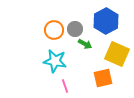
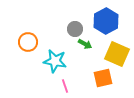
orange circle: moved 26 px left, 12 px down
